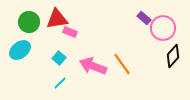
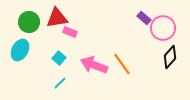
red triangle: moved 1 px up
cyan ellipse: rotated 25 degrees counterclockwise
black diamond: moved 3 px left, 1 px down
pink arrow: moved 1 px right, 1 px up
